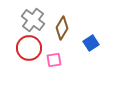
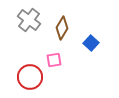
gray cross: moved 4 px left
blue square: rotated 14 degrees counterclockwise
red circle: moved 1 px right, 29 px down
